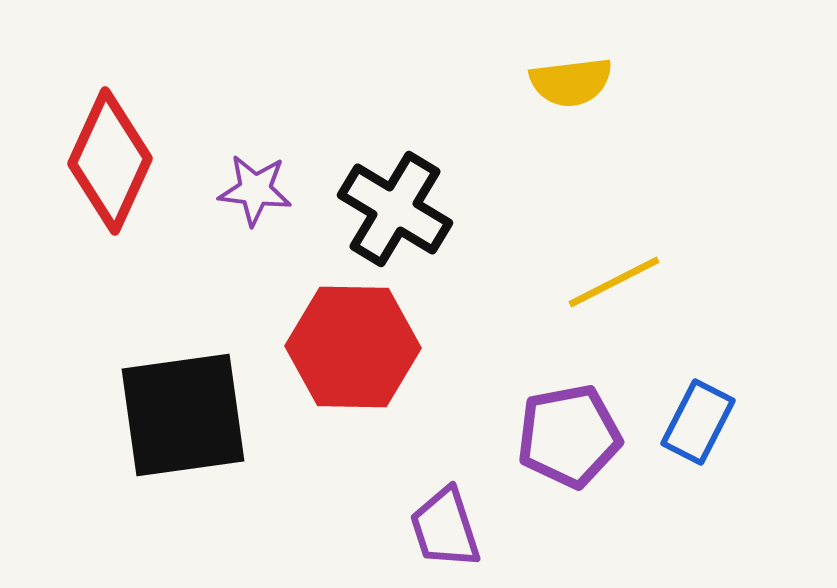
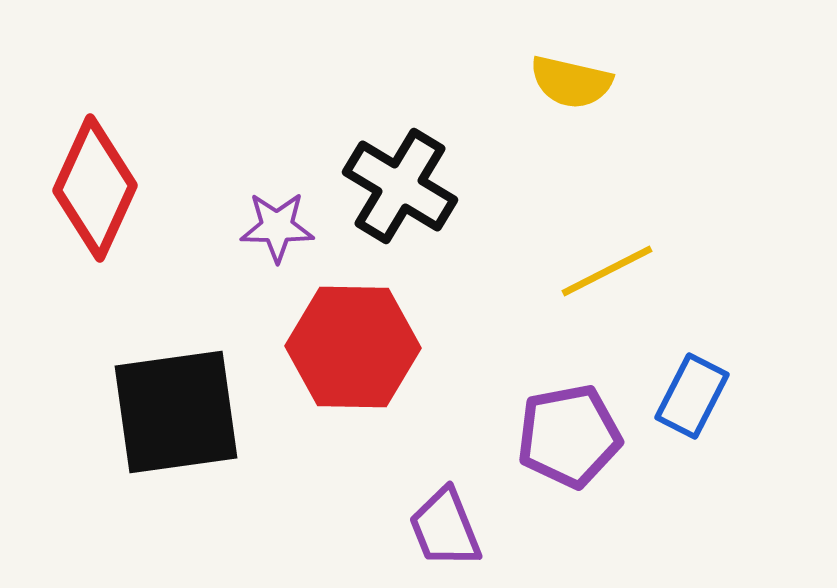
yellow semicircle: rotated 20 degrees clockwise
red diamond: moved 15 px left, 27 px down
purple star: moved 22 px right, 37 px down; rotated 6 degrees counterclockwise
black cross: moved 5 px right, 23 px up
yellow line: moved 7 px left, 11 px up
black square: moved 7 px left, 3 px up
blue rectangle: moved 6 px left, 26 px up
purple trapezoid: rotated 4 degrees counterclockwise
